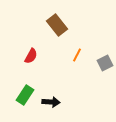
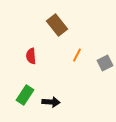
red semicircle: rotated 147 degrees clockwise
